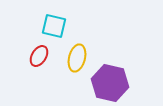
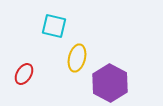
red ellipse: moved 15 px left, 18 px down
purple hexagon: rotated 15 degrees clockwise
